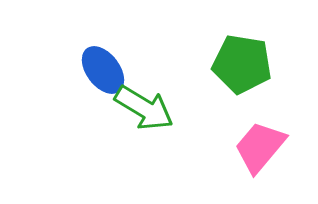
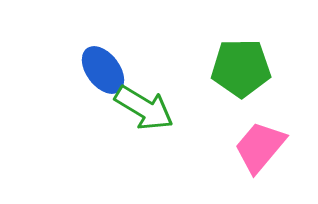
green pentagon: moved 1 px left, 4 px down; rotated 10 degrees counterclockwise
